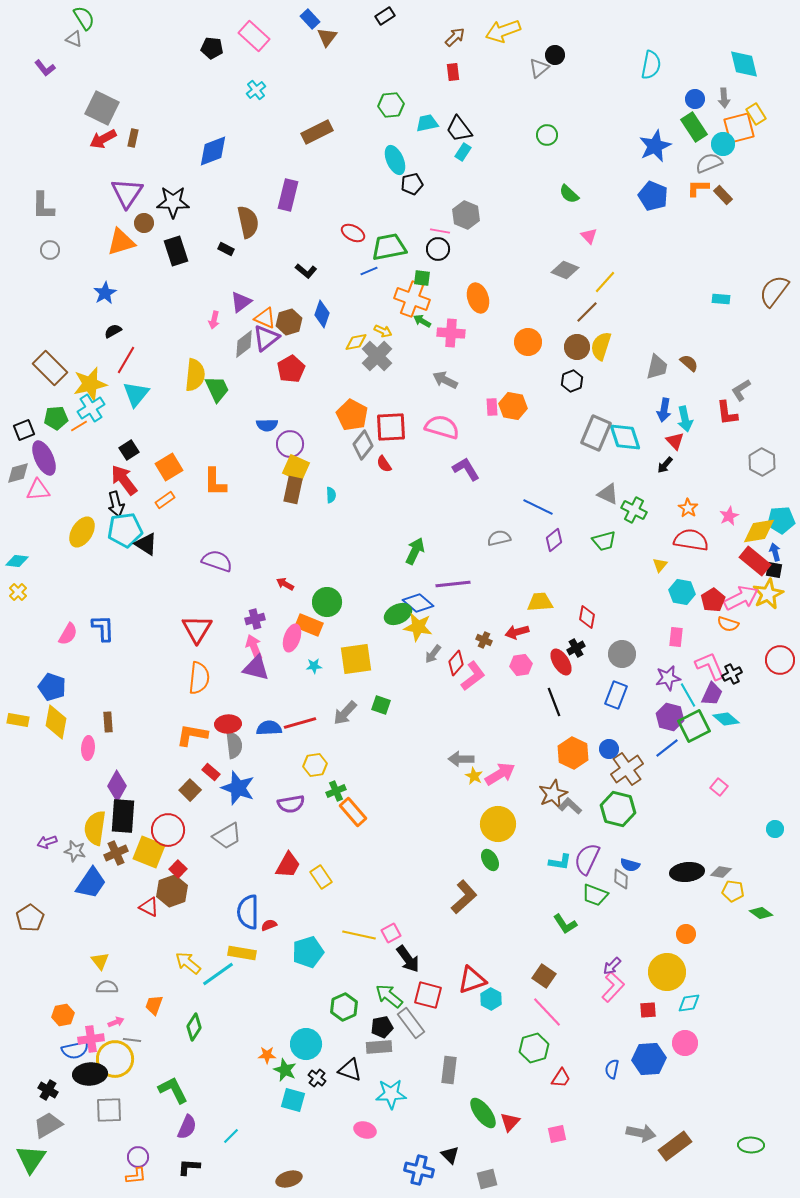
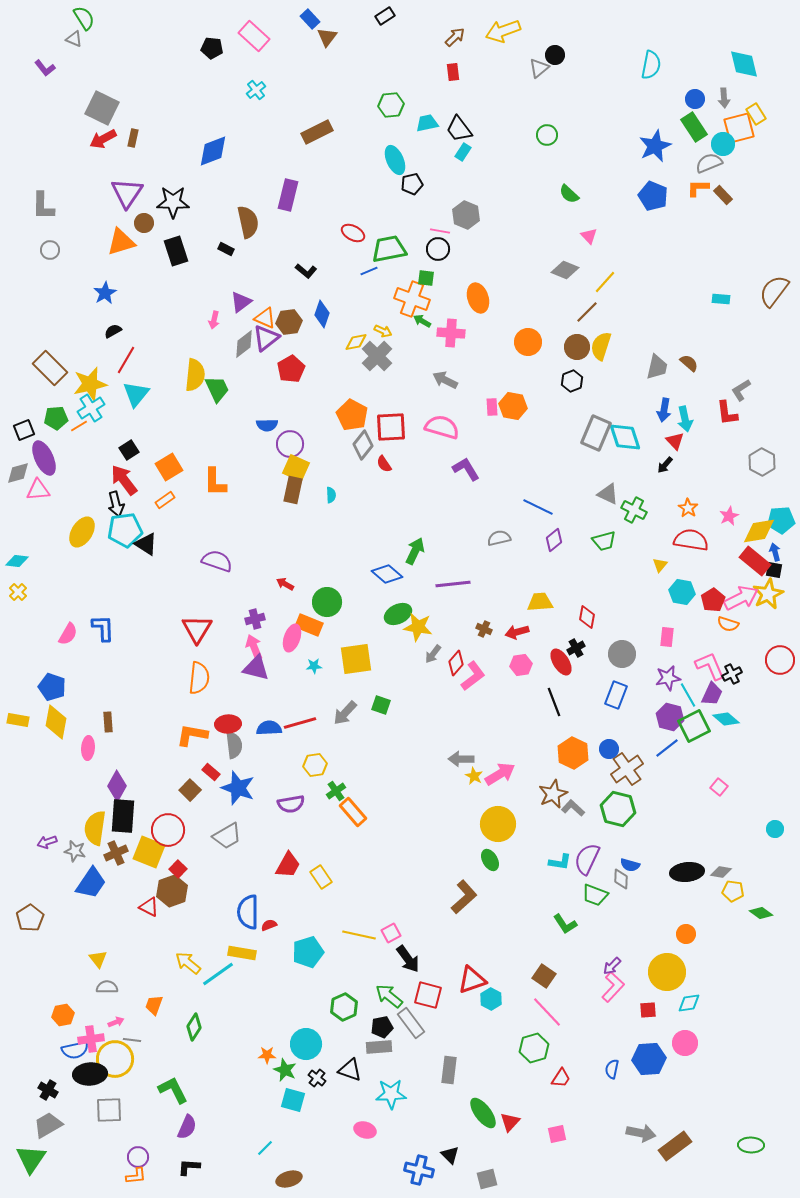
green trapezoid at (389, 247): moved 2 px down
green square at (422, 278): moved 4 px right
brown hexagon at (289, 322): rotated 10 degrees clockwise
blue diamond at (418, 603): moved 31 px left, 29 px up
pink rectangle at (676, 637): moved 9 px left
brown cross at (484, 640): moved 11 px up
green cross at (336, 791): rotated 12 degrees counterclockwise
gray L-shape at (570, 806): moved 3 px right, 2 px down
yellow triangle at (100, 961): moved 2 px left, 2 px up
cyan line at (231, 1136): moved 34 px right, 12 px down
